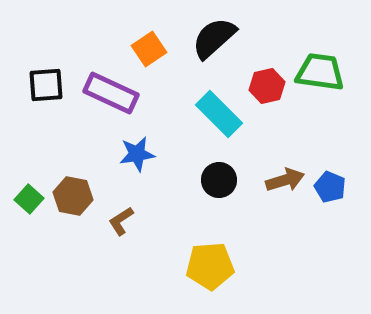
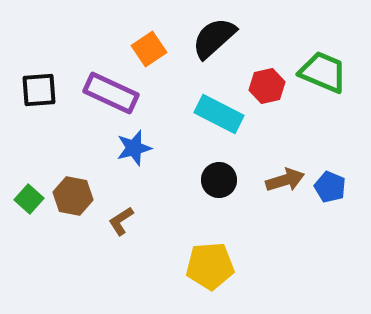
green trapezoid: moved 3 px right; rotated 15 degrees clockwise
black square: moved 7 px left, 5 px down
cyan rectangle: rotated 18 degrees counterclockwise
blue star: moved 3 px left, 6 px up; rotated 6 degrees counterclockwise
